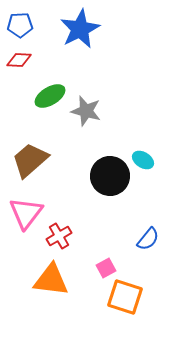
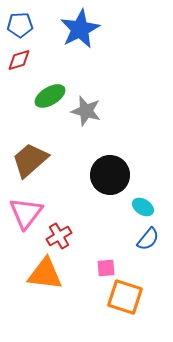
red diamond: rotated 20 degrees counterclockwise
cyan ellipse: moved 47 px down
black circle: moved 1 px up
pink square: rotated 24 degrees clockwise
orange triangle: moved 6 px left, 6 px up
